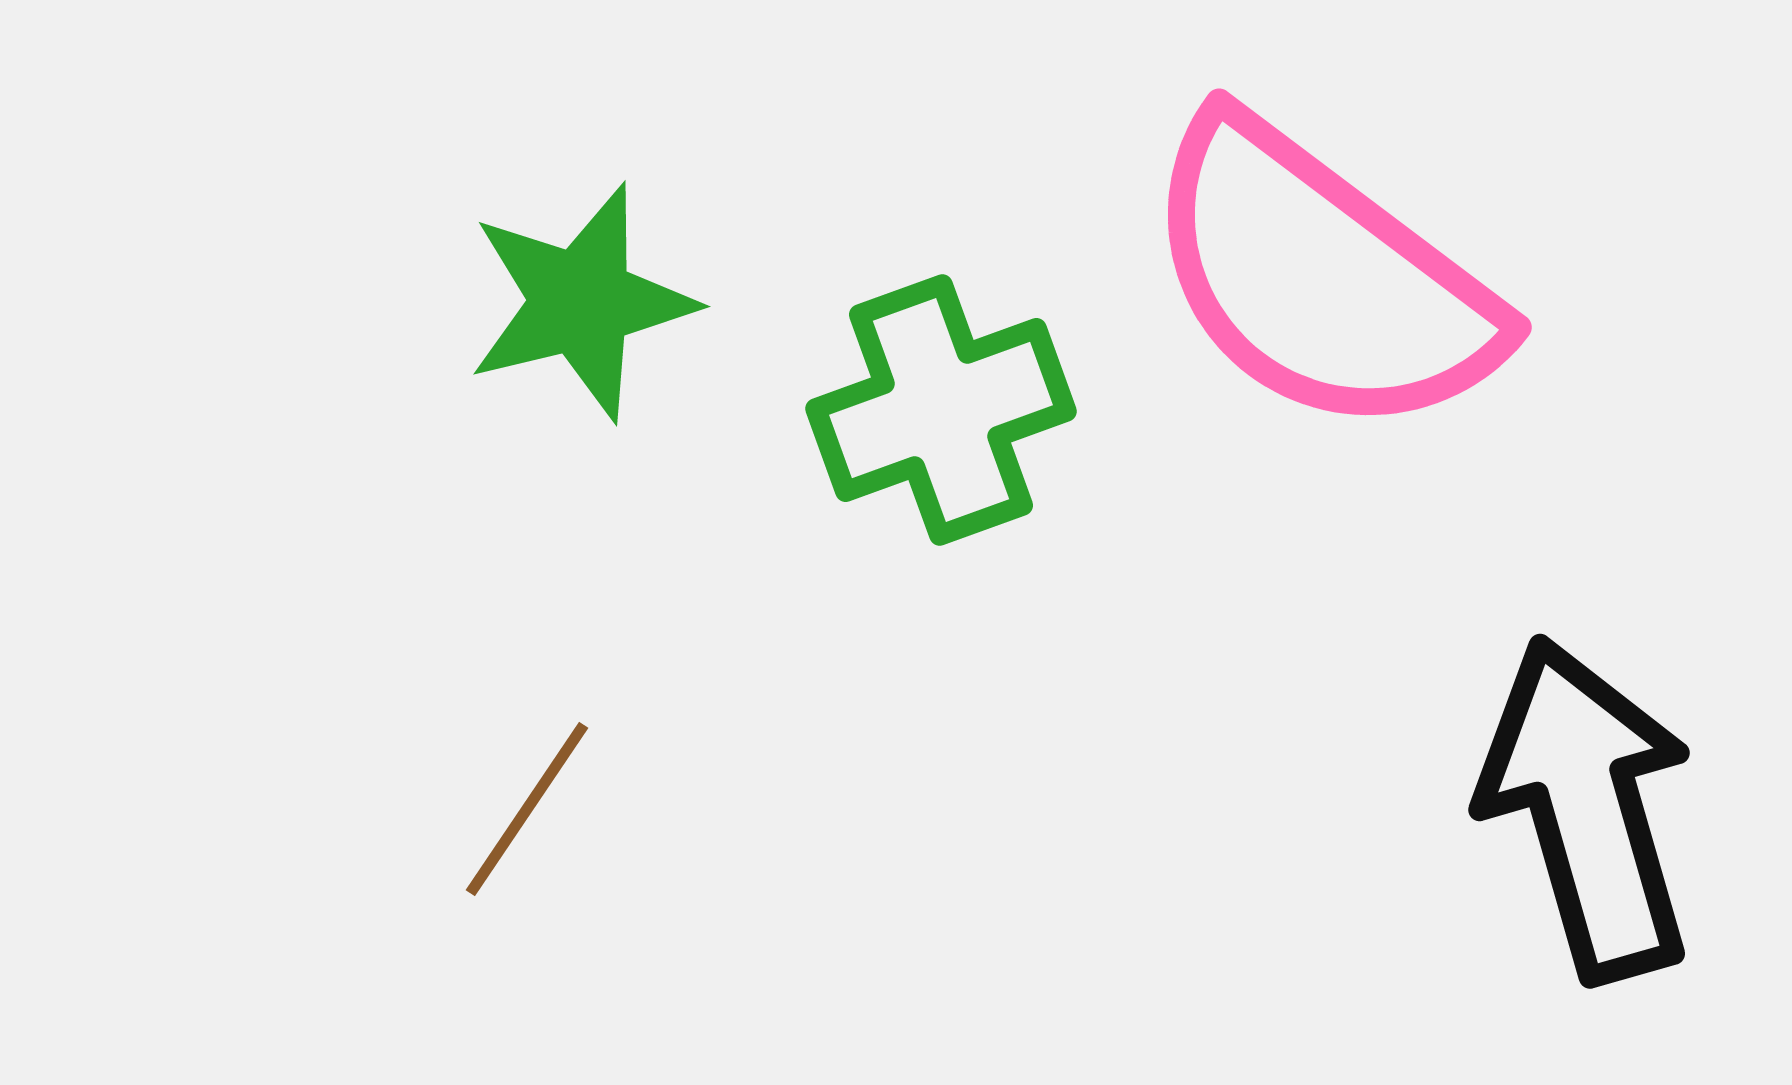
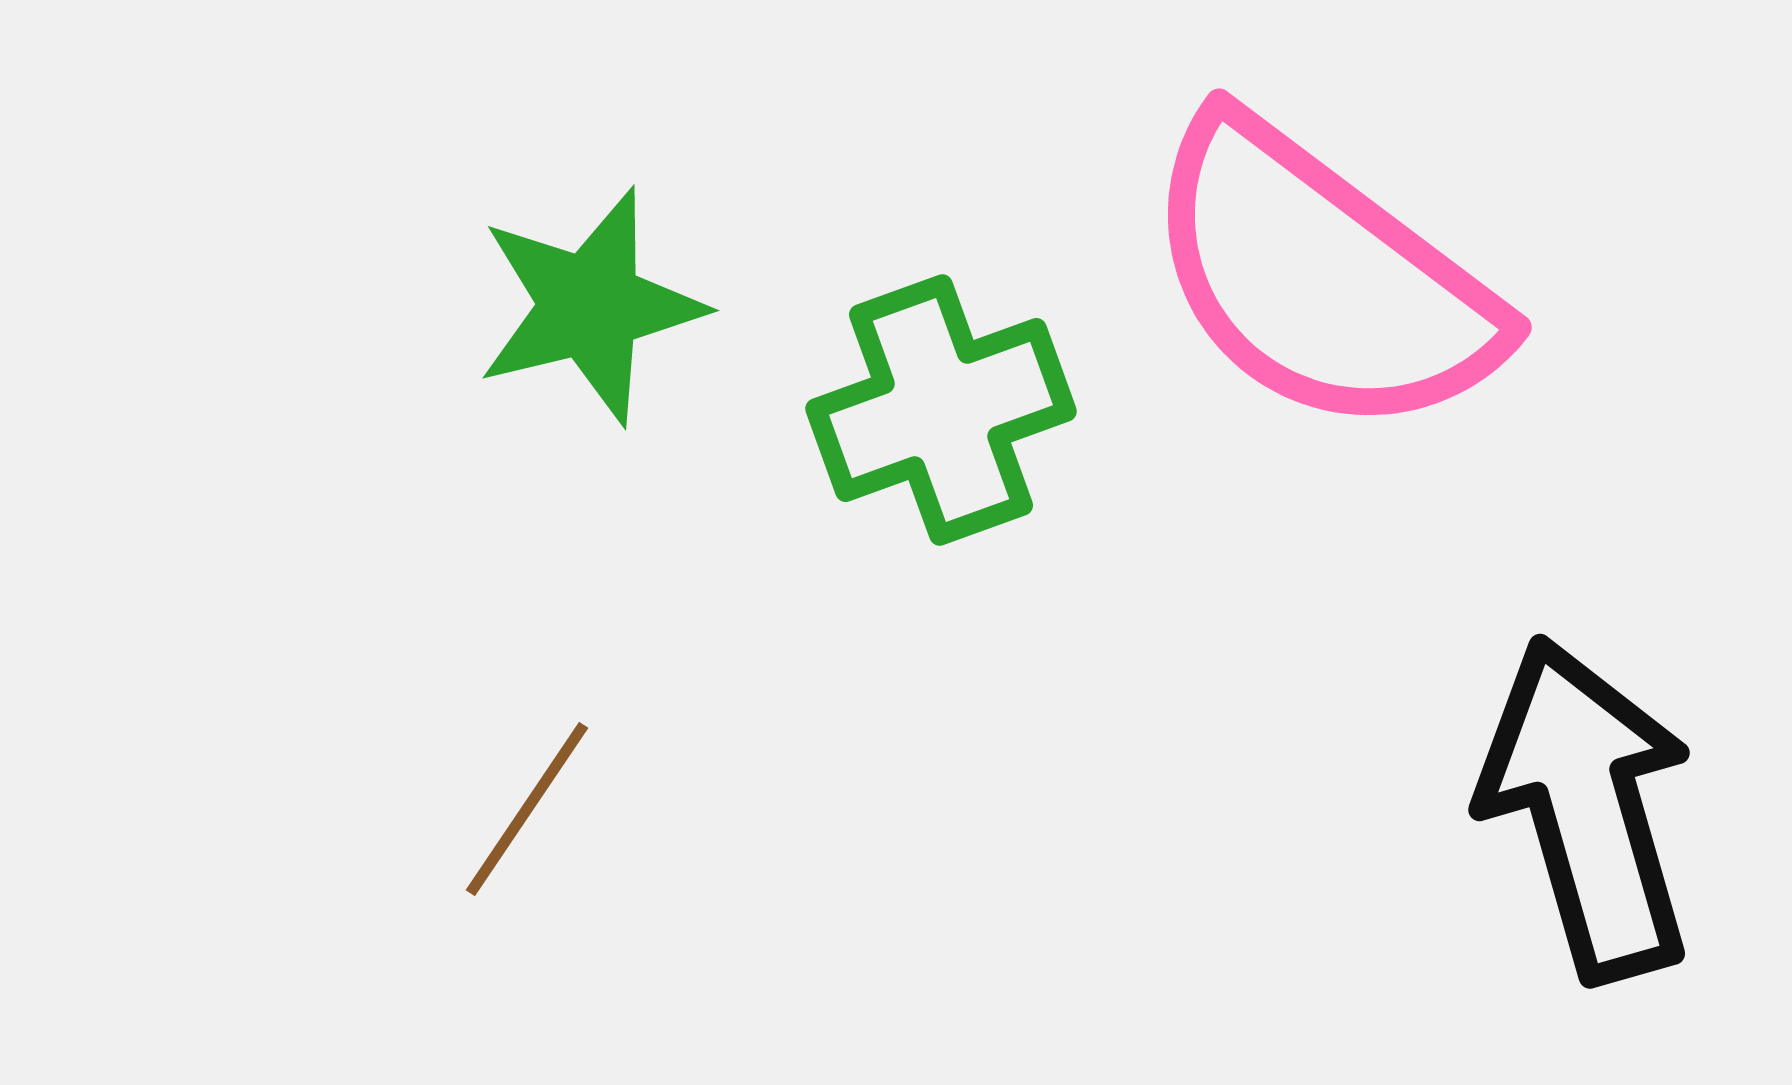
green star: moved 9 px right, 4 px down
